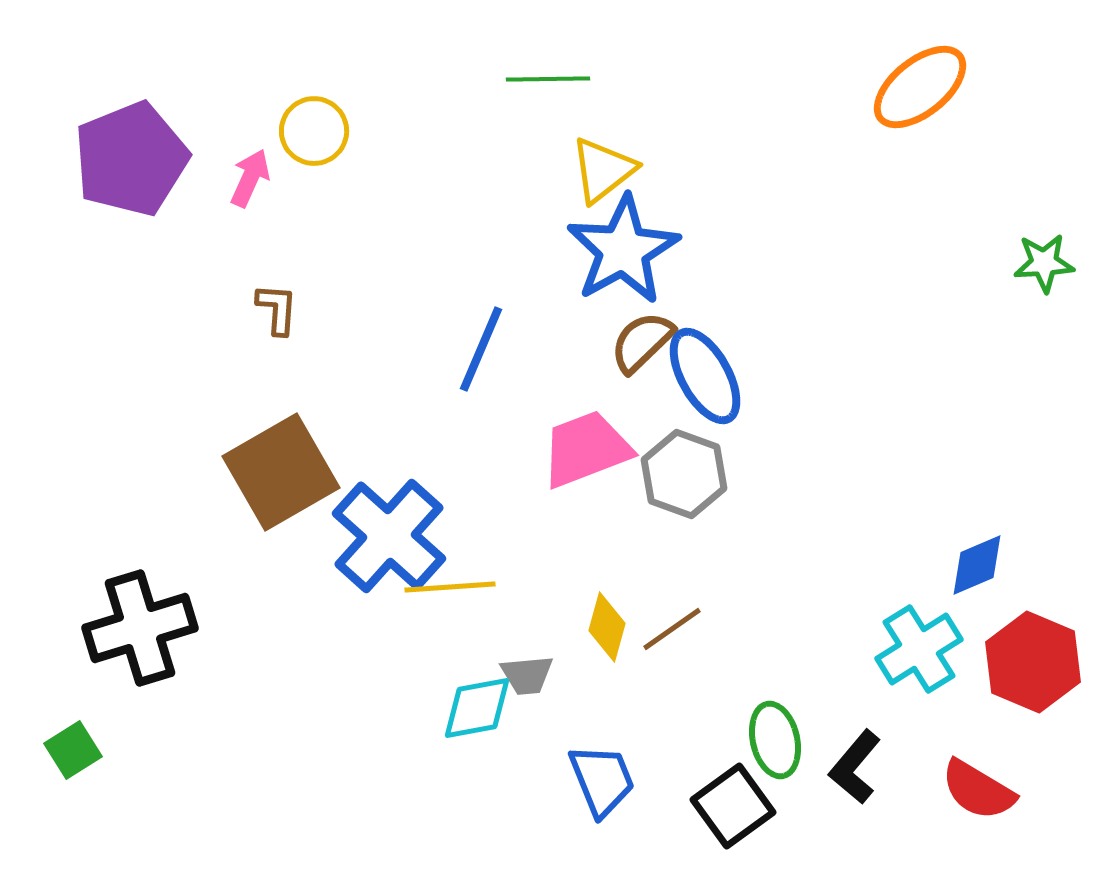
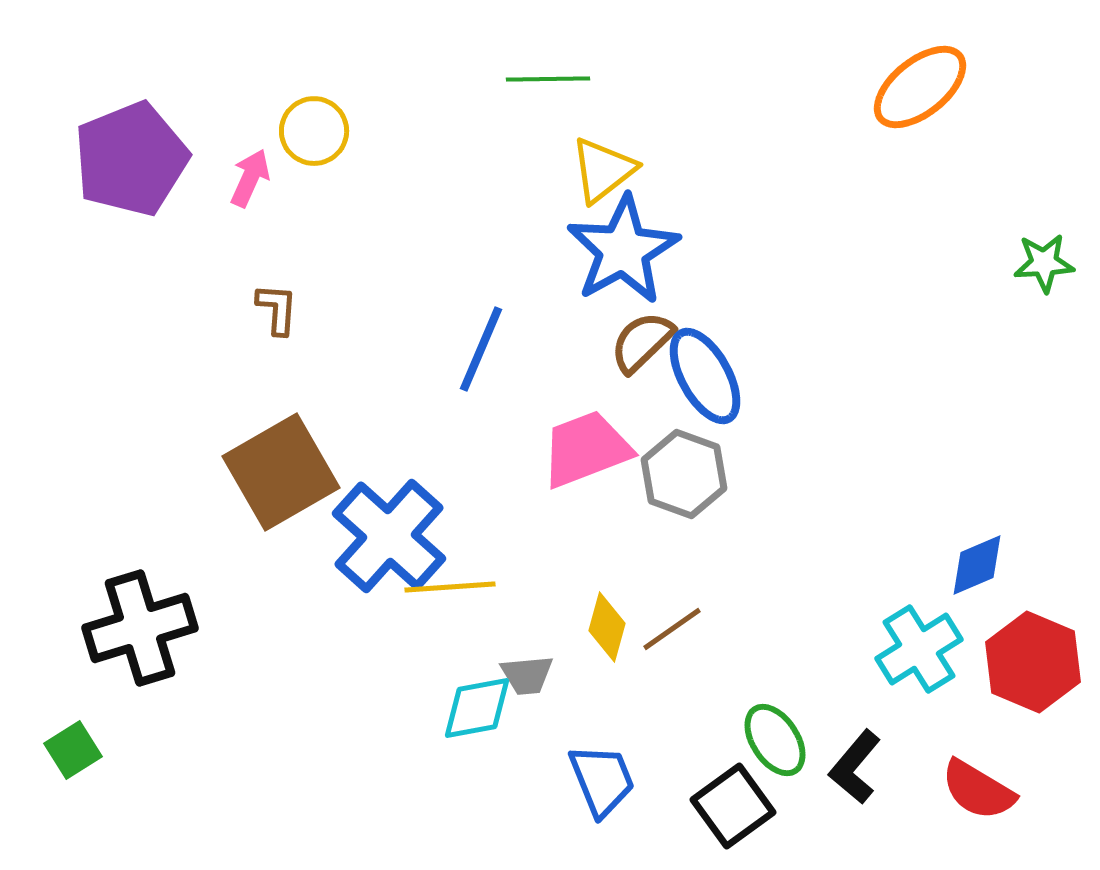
green ellipse: rotated 20 degrees counterclockwise
